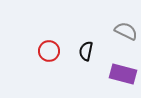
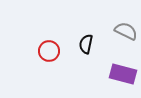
black semicircle: moved 7 px up
